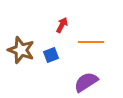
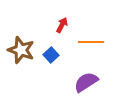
blue square: rotated 21 degrees counterclockwise
